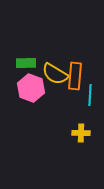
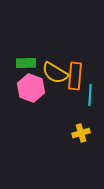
yellow semicircle: moved 1 px up
yellow cross: rotated 18 degrees counterclockwise
